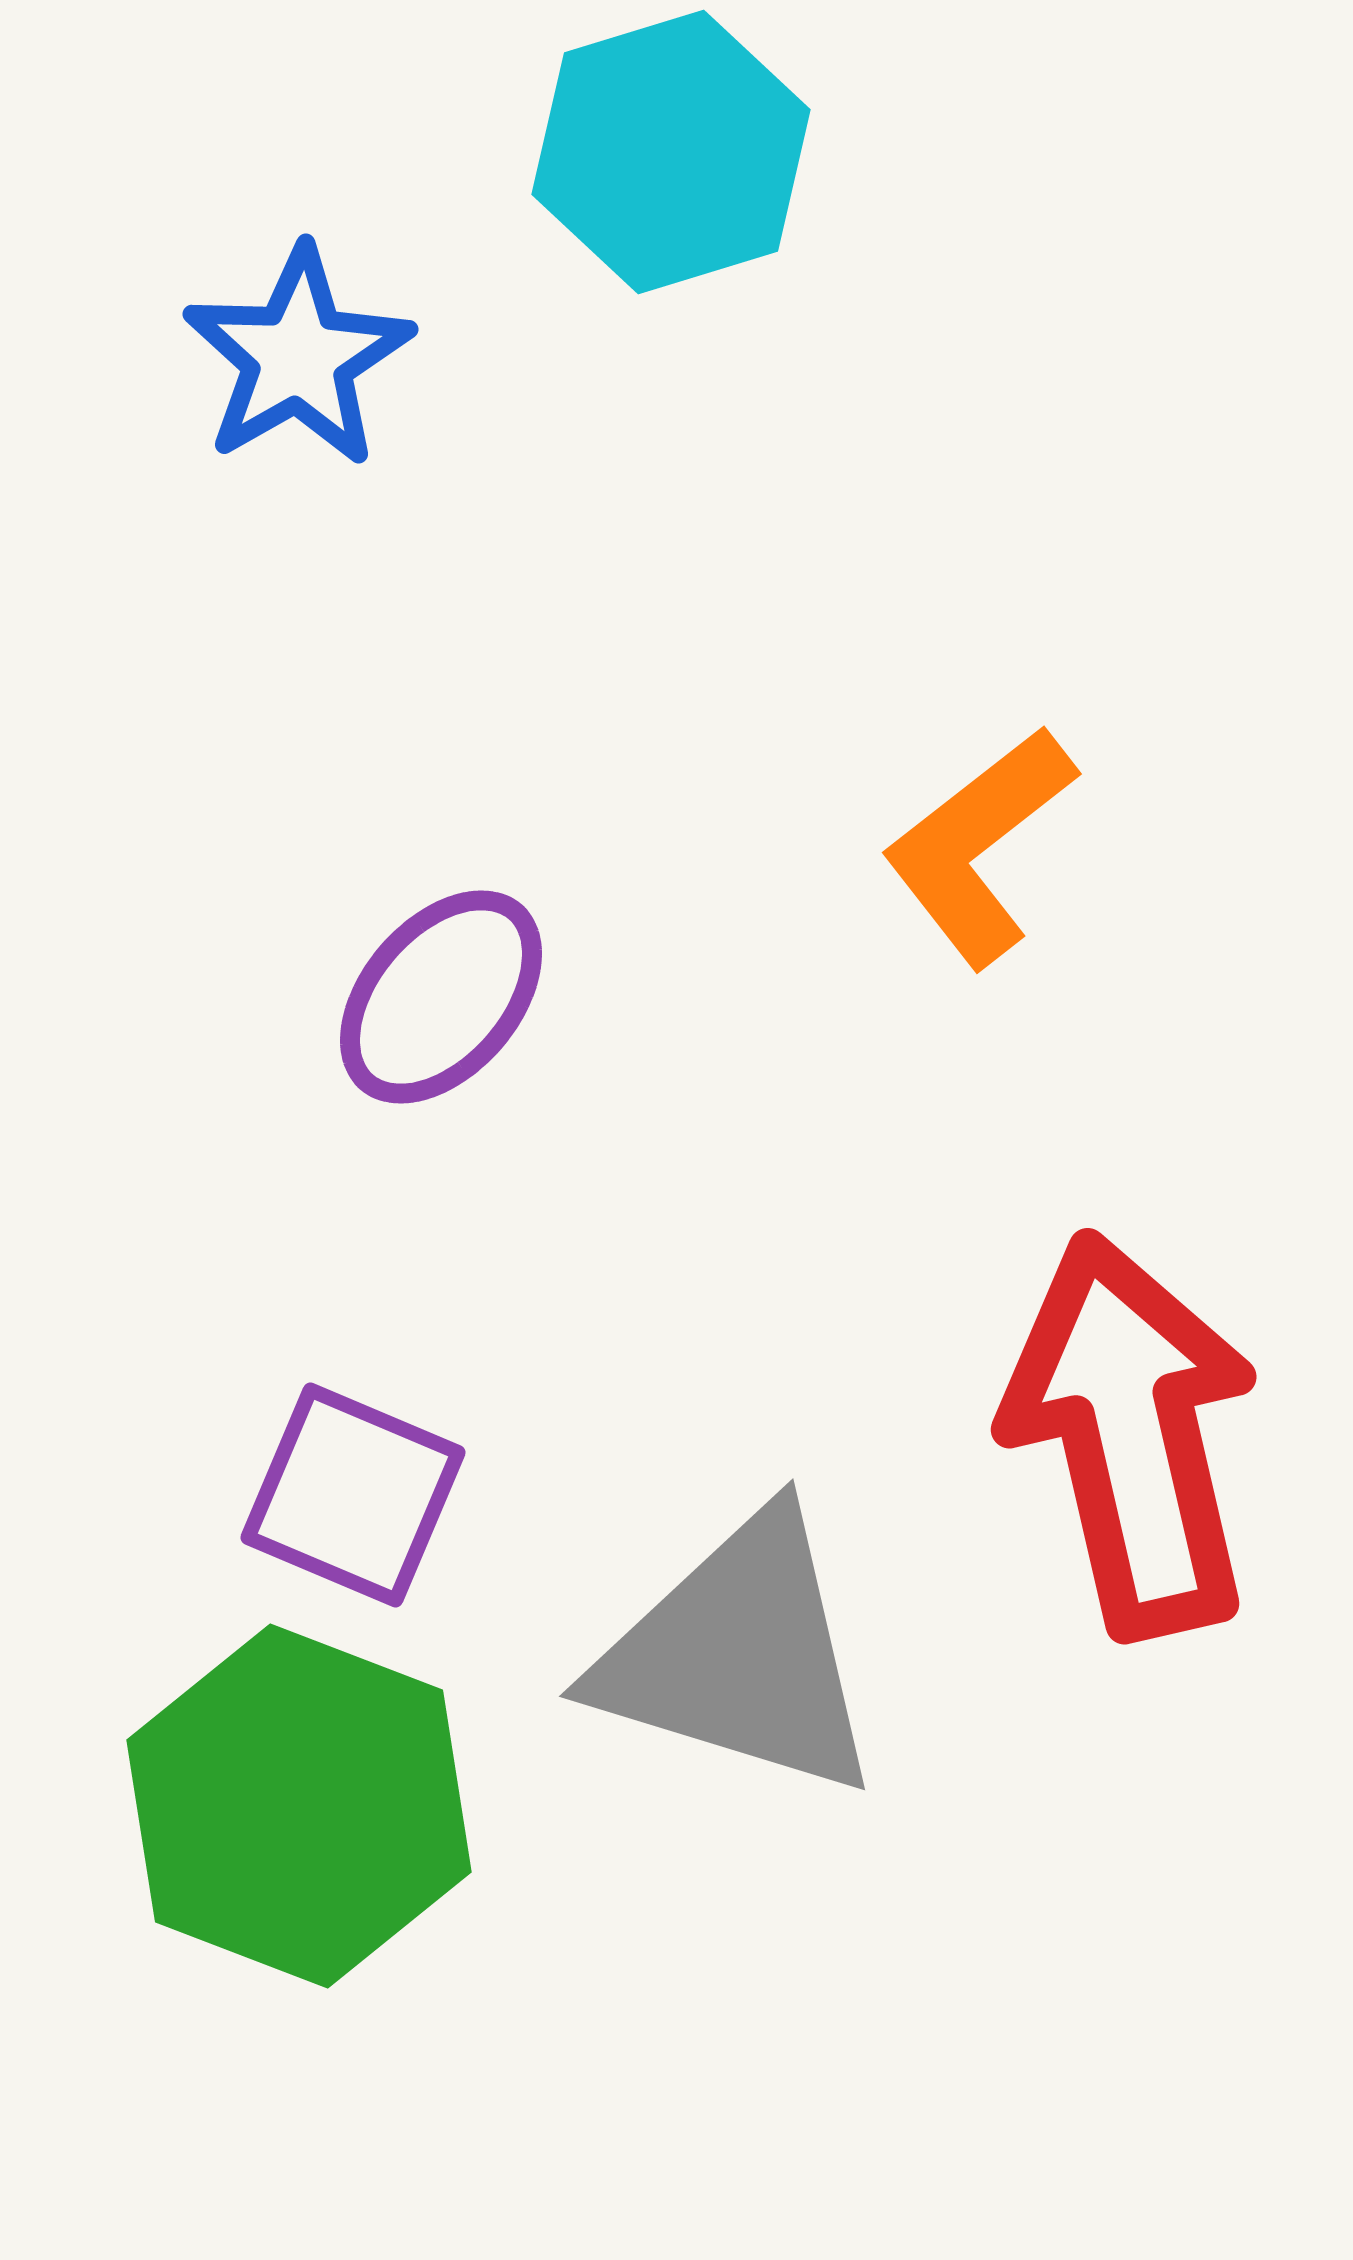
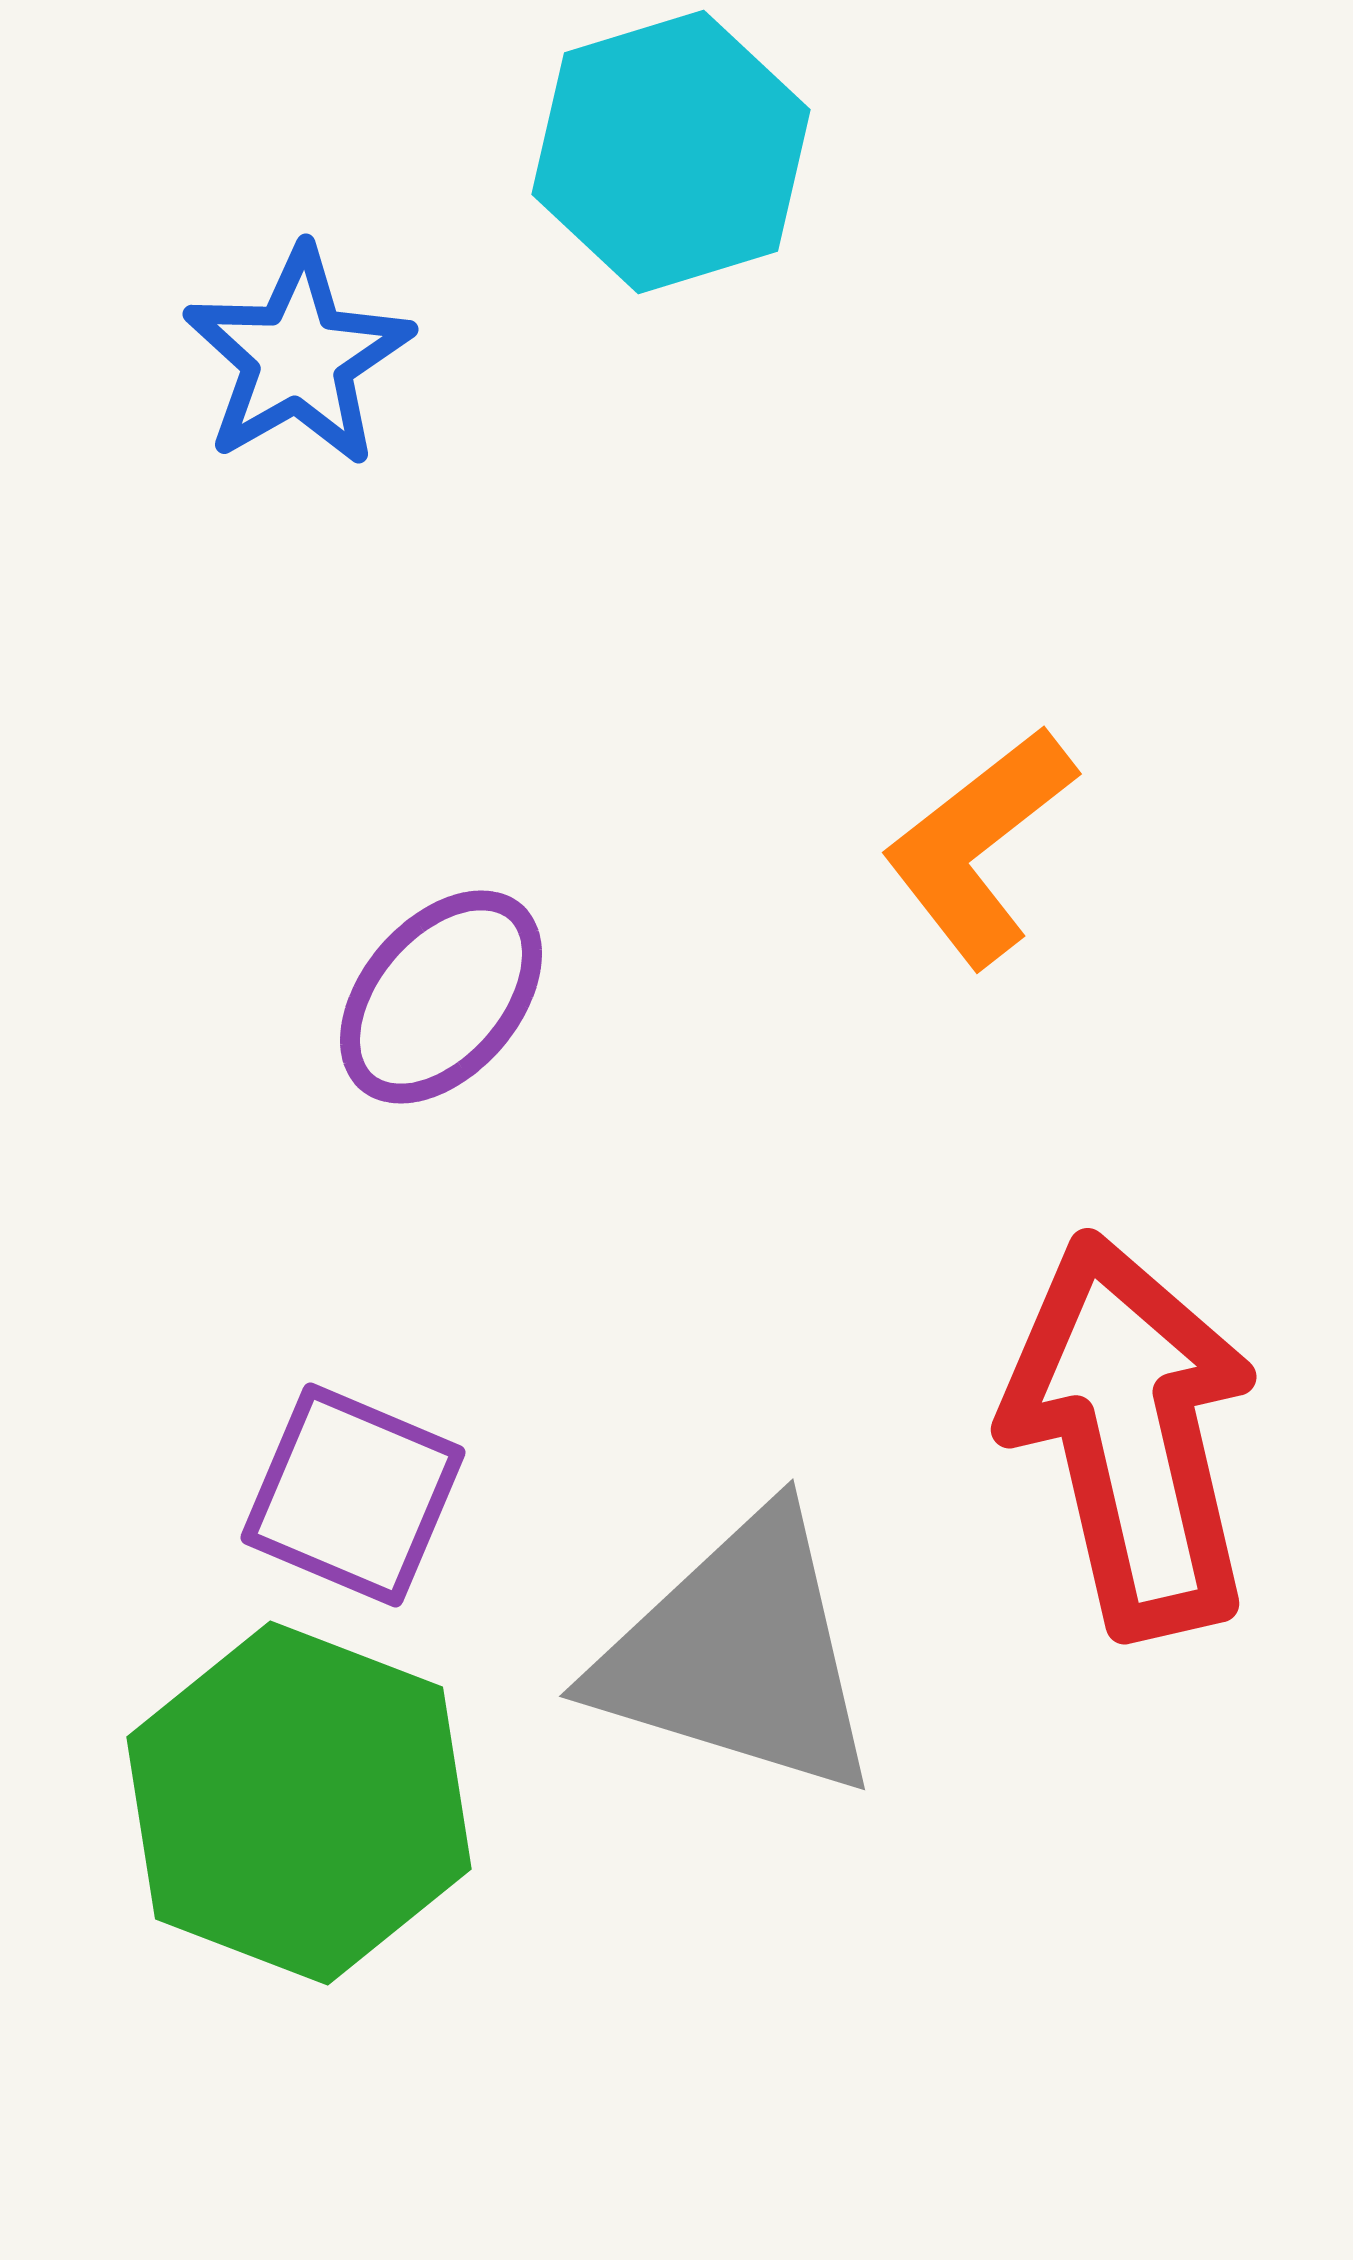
green hexagon: moved 3 px up
